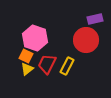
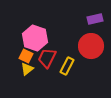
red circle: moved 5 px right, 6 px down
red trapezoid: moved 6 px up
